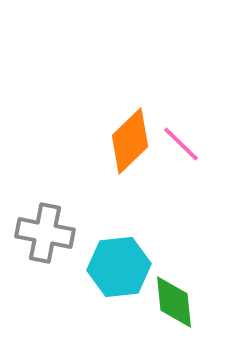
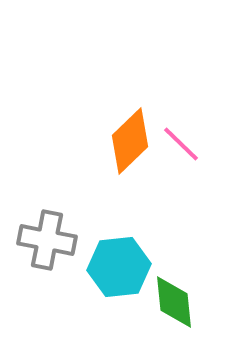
gray cross: moved 2 px right, 7 px down
